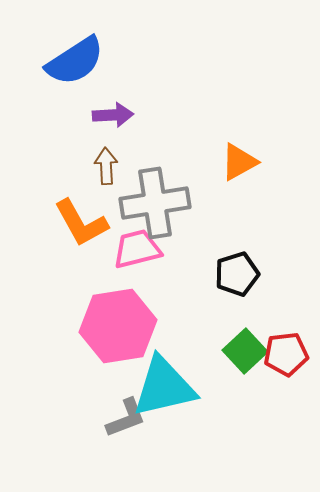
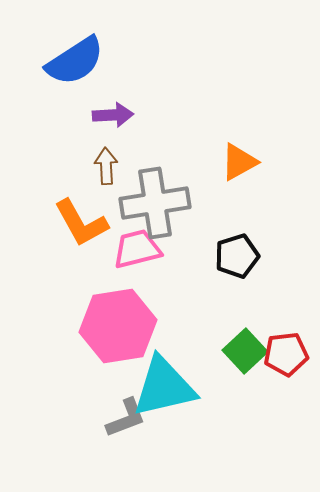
black pentagon: moved 18 px up
